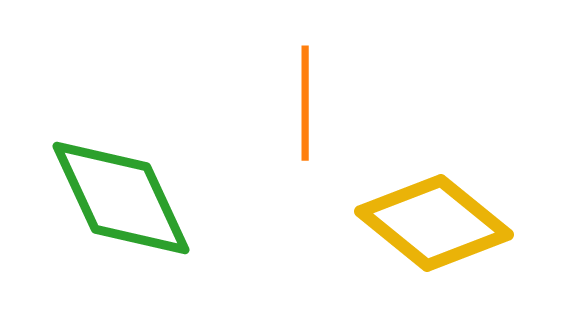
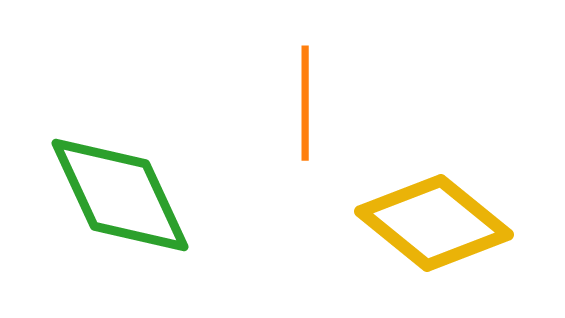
green diamond: moved 1 px left, 3 px up
